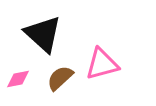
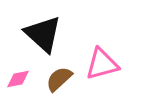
brown semicircle: moved 1 px left, 1 px down
